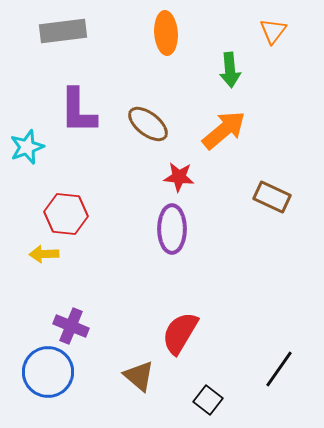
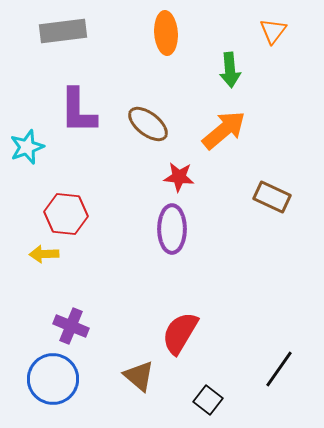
blue circle: moved 5 px right, 7 px down
